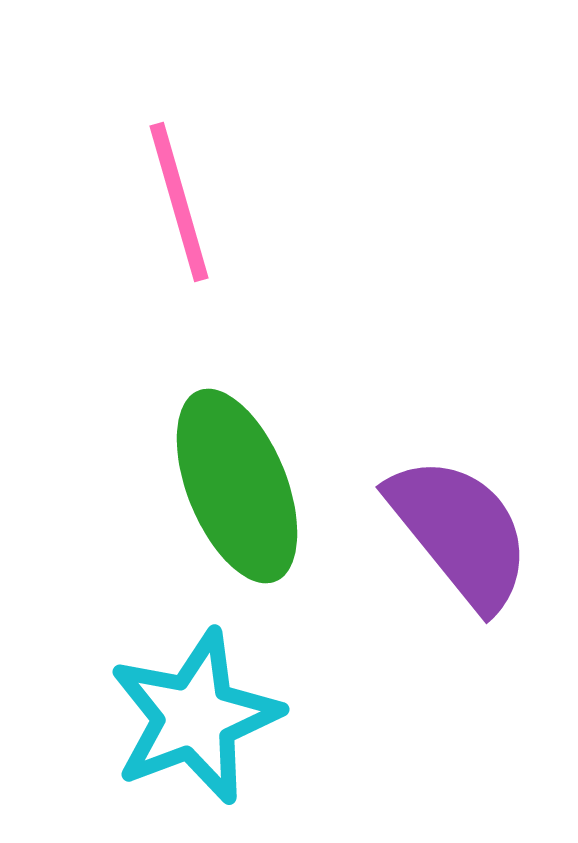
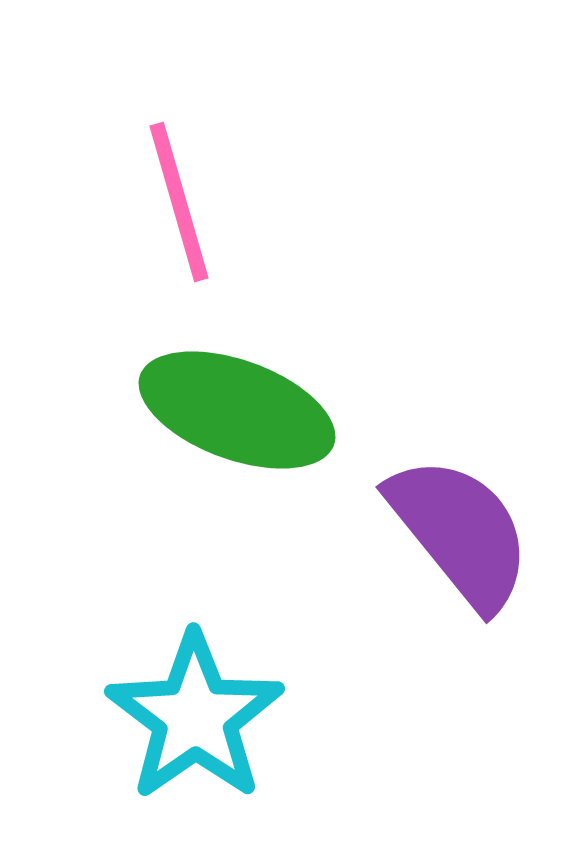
green ellipse: moved 76 px up; rotated 48 degrees counterclockwise
cyan star: rotated 14 degrees counterclockwise
